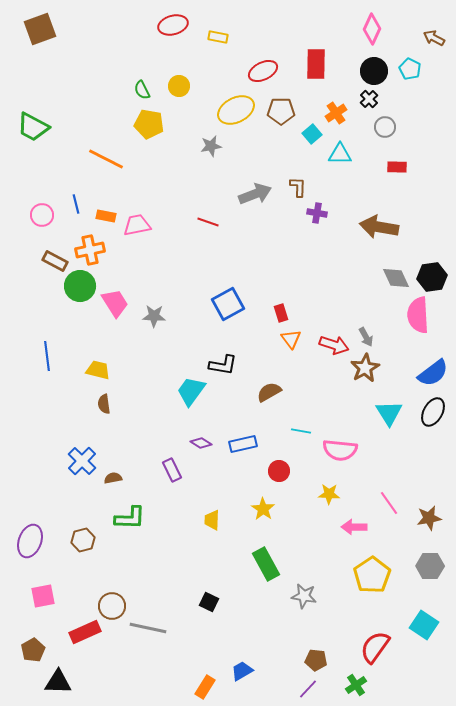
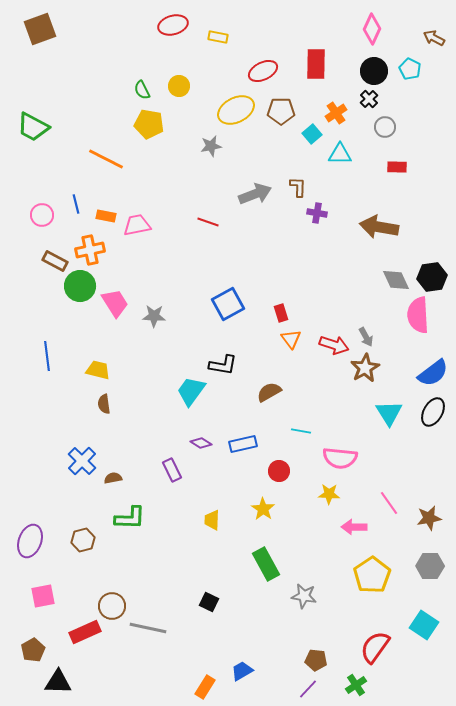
gray diamond at (396, 278): moved 2 px down
pink semicircle at (340, 450): moved 8 px down
